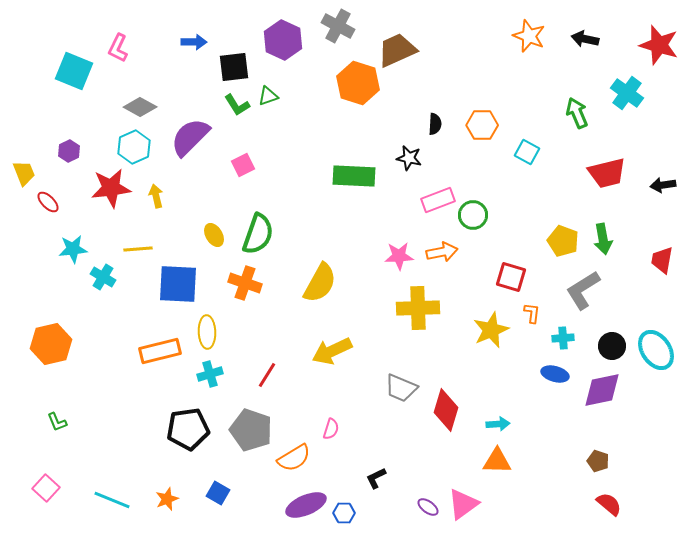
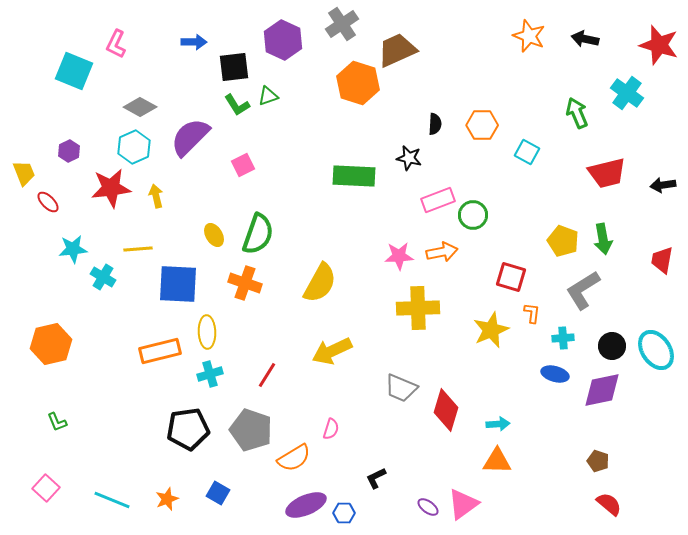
gray cross at (338, 26): moved 4 px right, 2 px up; rotated 28 degrees clockwise
pink L-shape at (118, 48): moved 2 px left, 4 px up
